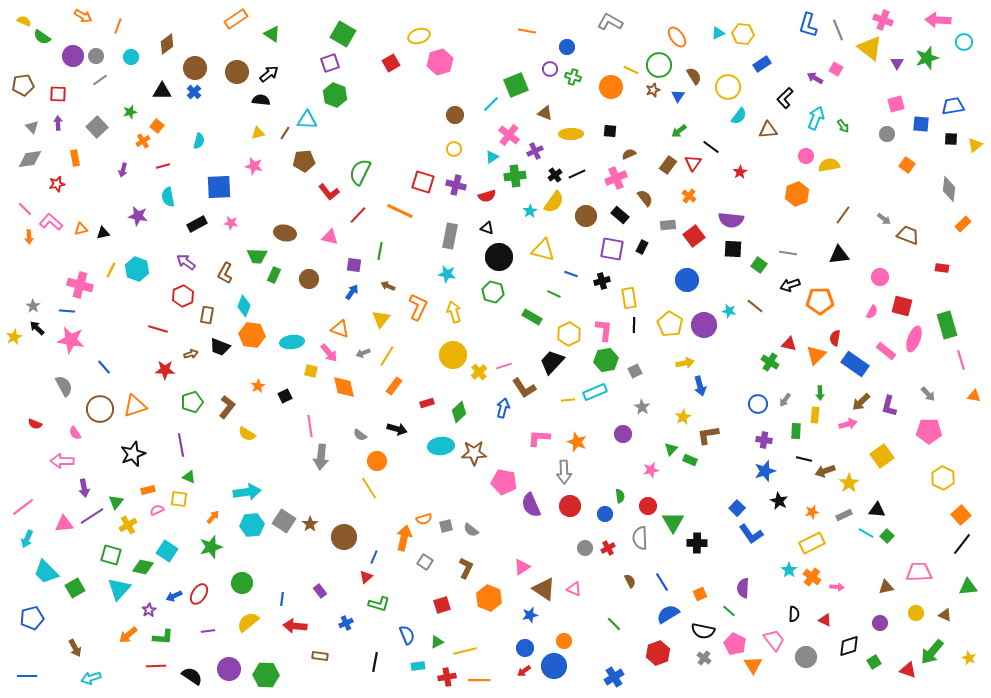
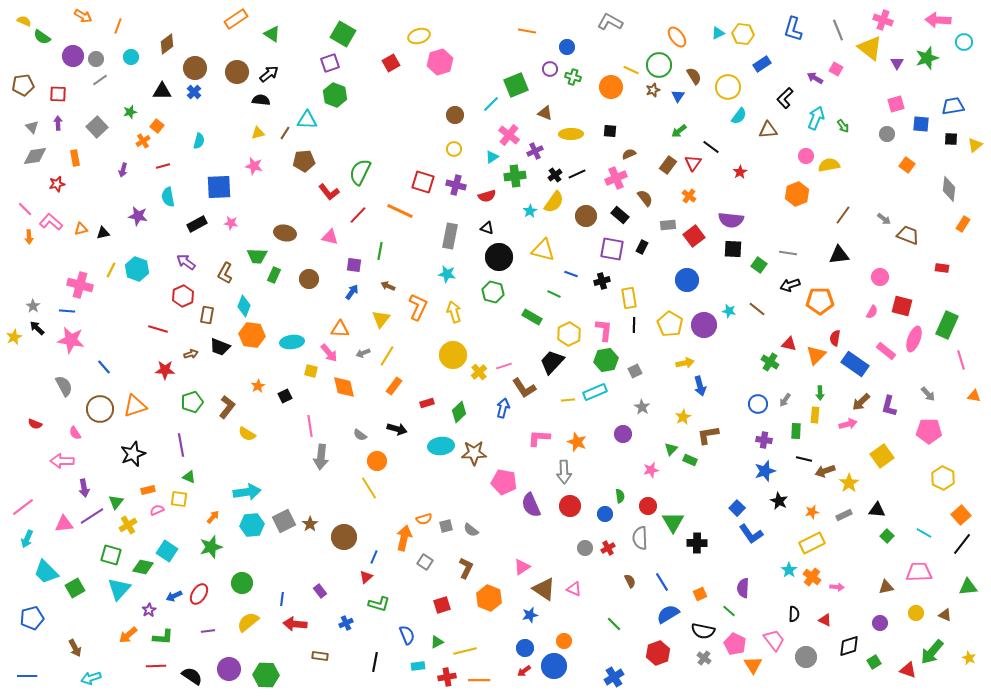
blue L-shape at (808, 25): moved 15 px left, 4 px down
gray circle at (96, 56): moved 3 px down
gray diamond at (30, 159): moved 5 px right, 3 px up
orange rectangle at (963, 224): rotated 14 degrees counterclockwise
brown line at (755, 306): moved 2 px right, 3 px down
green rectangle at (947, 325): rotated 40 degrees clockwise
orange triangle at (340, 329): rotated 18 degrees counterclockwise
gray square at (284, 521): rotated 30 degrees clockwise
cyan line at (866, 533): moved 58 px right
red arrow at (295, 626): moved 2 px up
